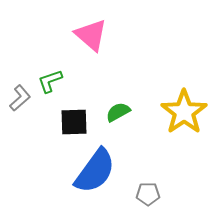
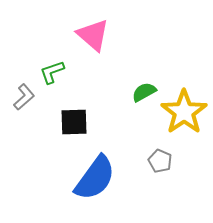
pink triangle: moved 2 px right
green L-shape: moved 2 px right, 9 px up
gray L-shape: moved 4 px right, 1 px up
green semicircle: moved 26 px right, 20 px up
blue semicircle: moved 7 px down
gray pentagon: moved 12 px right, 33 px up; rotated 25 degrees clockwise
